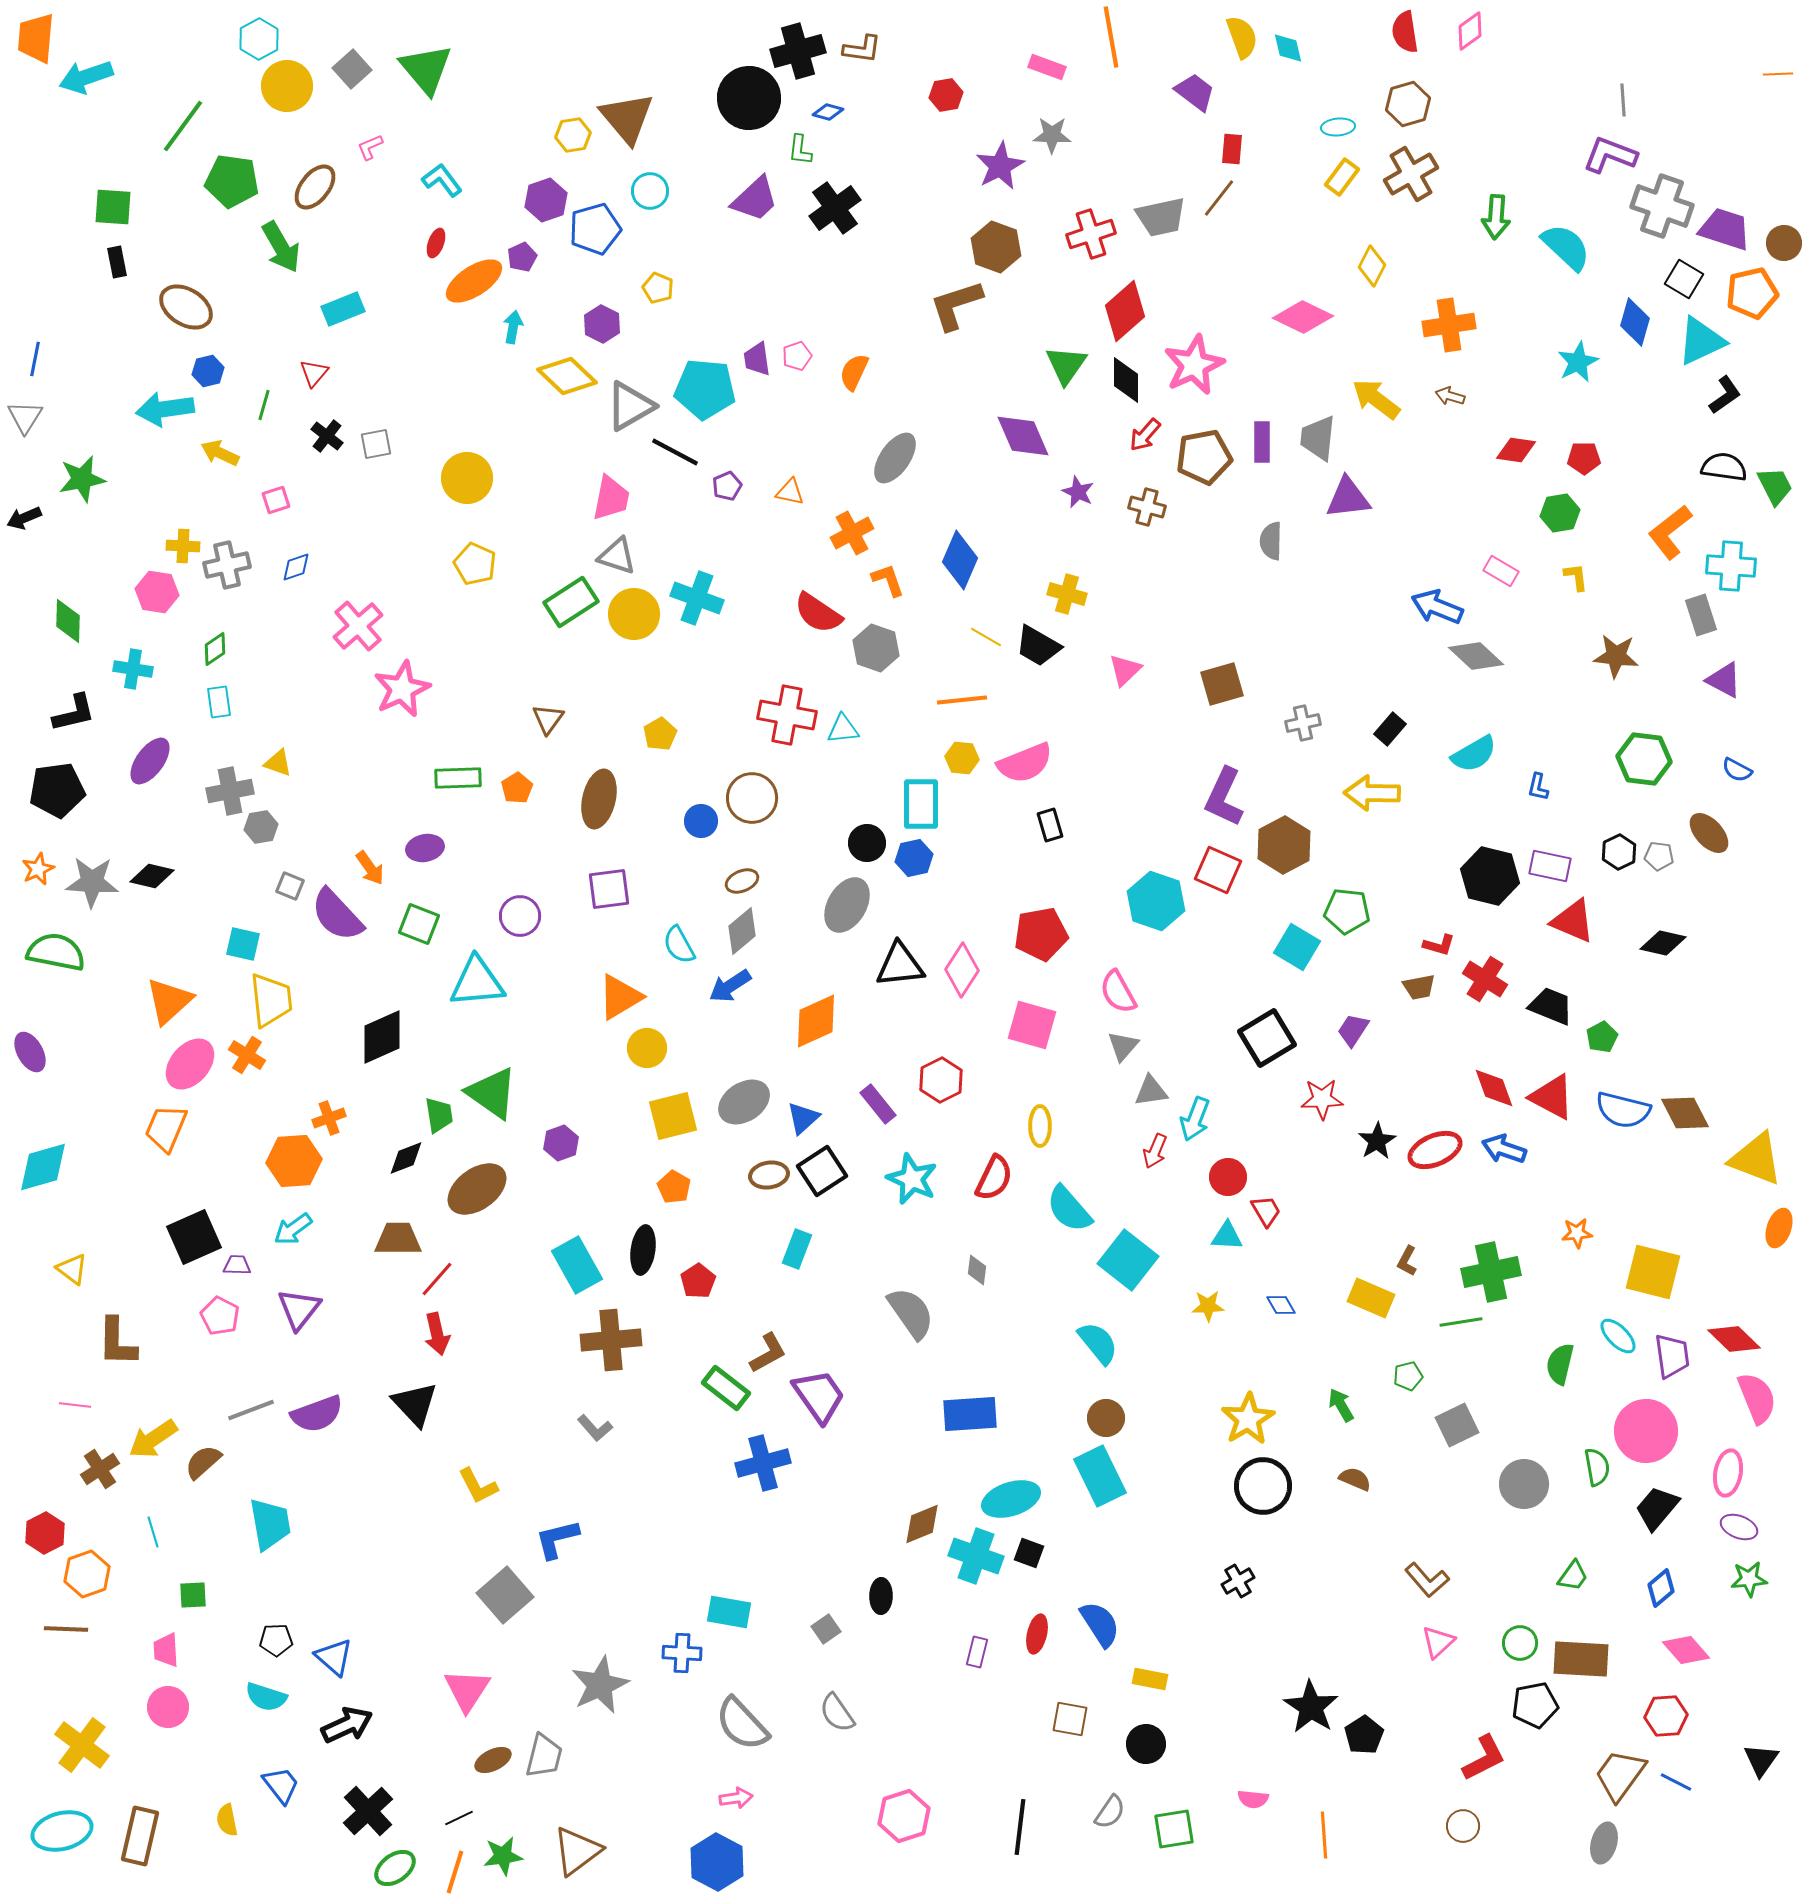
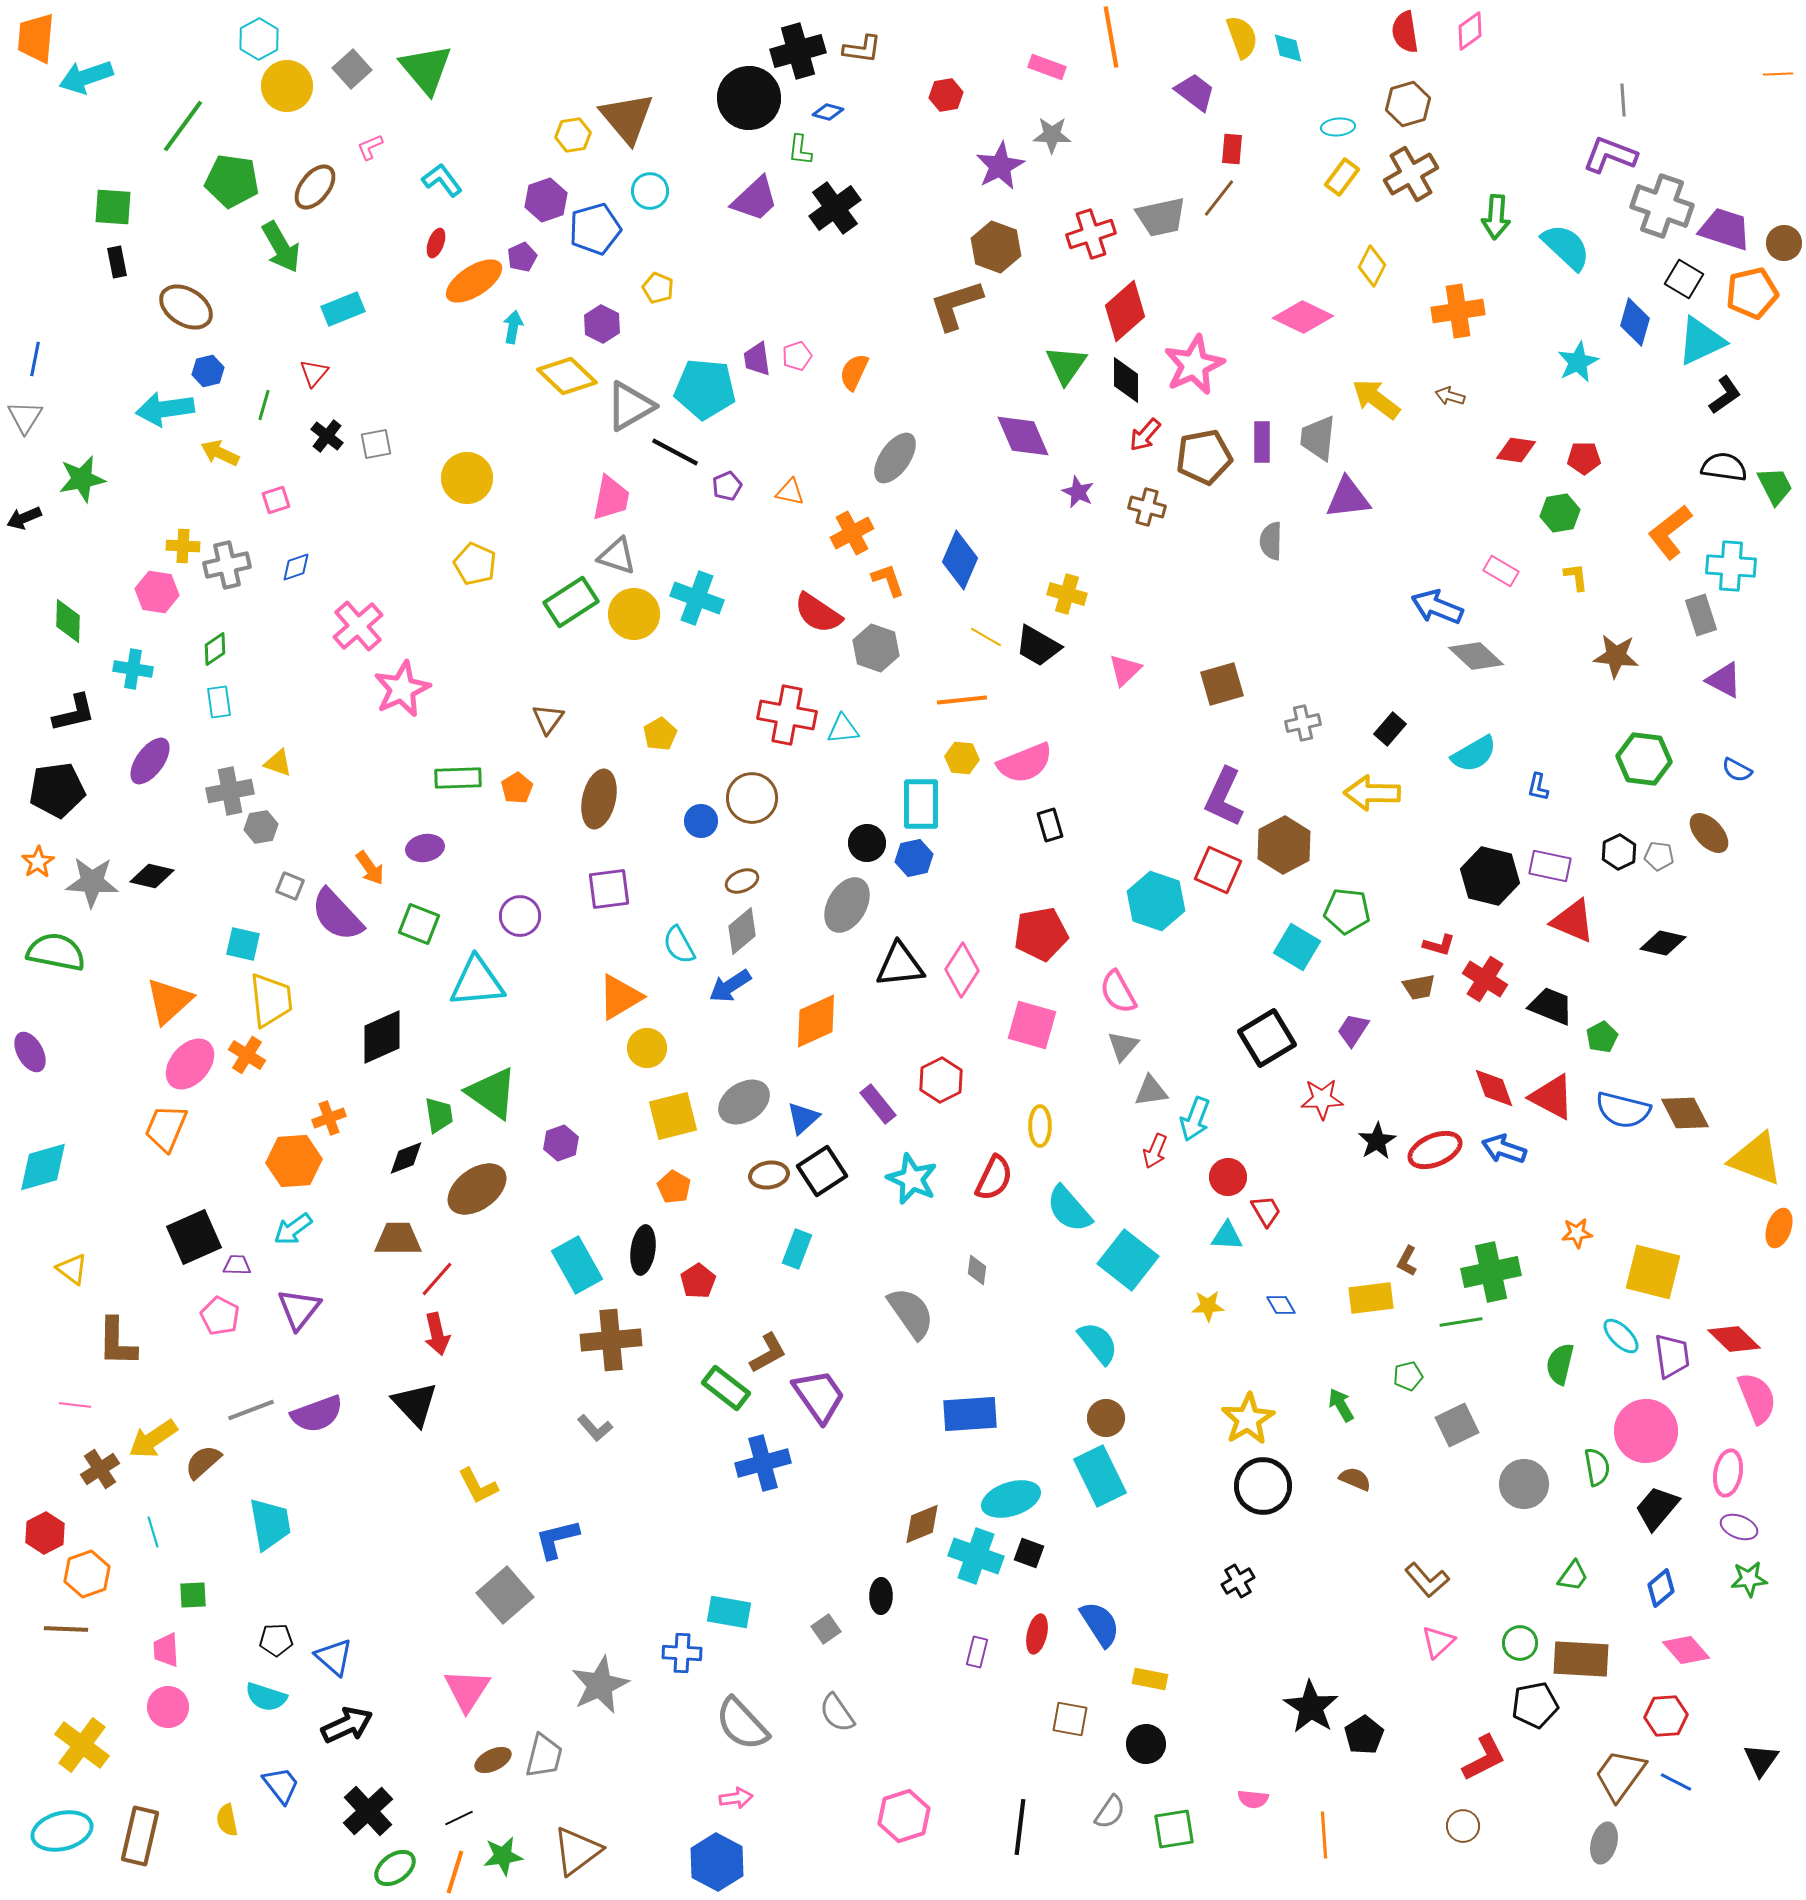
orange cross at (1449, 325): moved 9 px right, 14 px up
orange star at (38, 869): moved 7 px up; rotated 8 degrees counterclockwise
yellow rectangle at (1371, 1298): rotated 30 degrees counterclockwise
cyan ellipse at (1618, 1336): moved 3 px right
